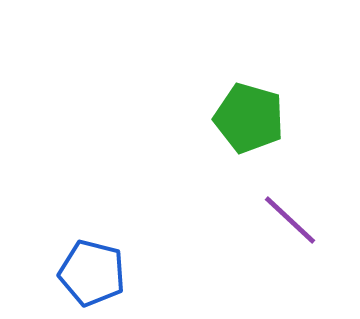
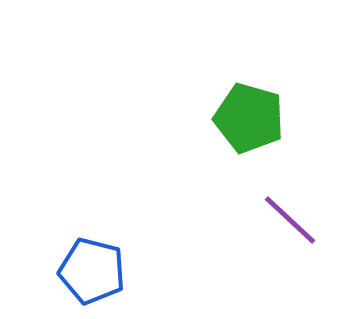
blue pentagon: moved 2 px up
